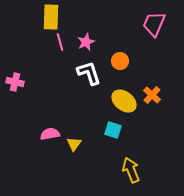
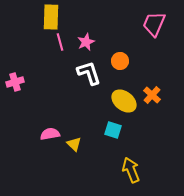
pink cross: rotated 30 degrees counterclockwise
yellow triangle: rotated 21 degrees counterclockwise
